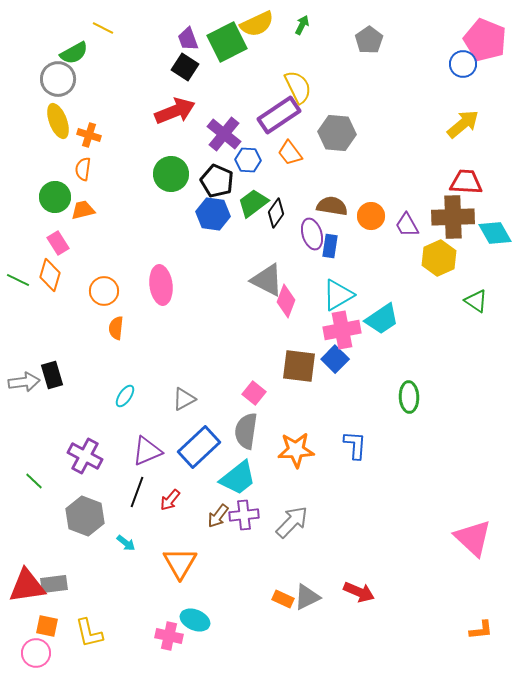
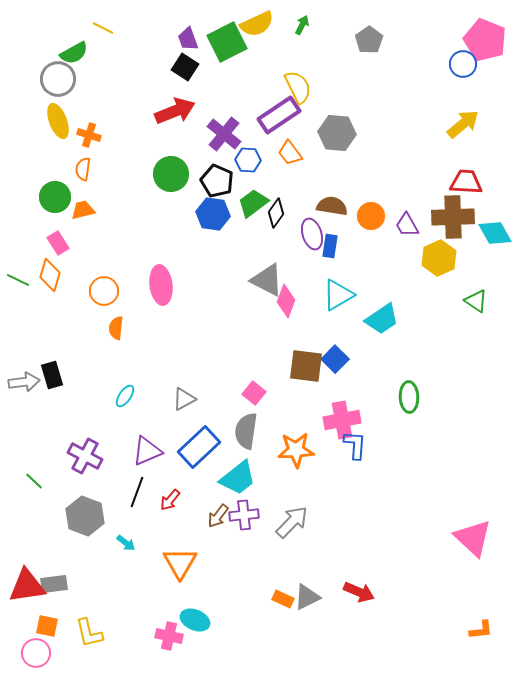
pink cross at (342, 330): moved 90 px down
brown square at (299, 366): moved 7 px right
